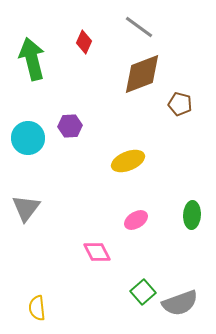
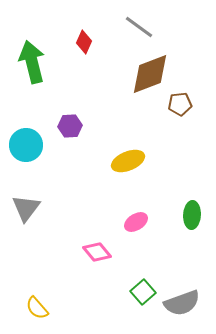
green arrow: moved 3 px down
brown diamond: moved 8 px right
brown pentagon: rotated 20 degrees counterclockwise
cyan circle: moved 2 px left, 7 px down
pink ellipse: moved 2 px down
pink diamond: rotated 12 degrees counterclockwise
gray semicircle: moved 2 px right
yellow semicircle: rotated 35 degrees counterclockwise
